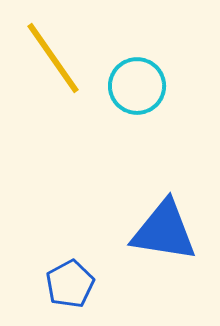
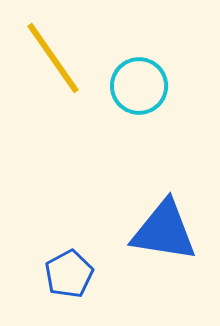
cyan circle: moved 2 px right
blue pentagon: moved 1 px left, 10 px up
